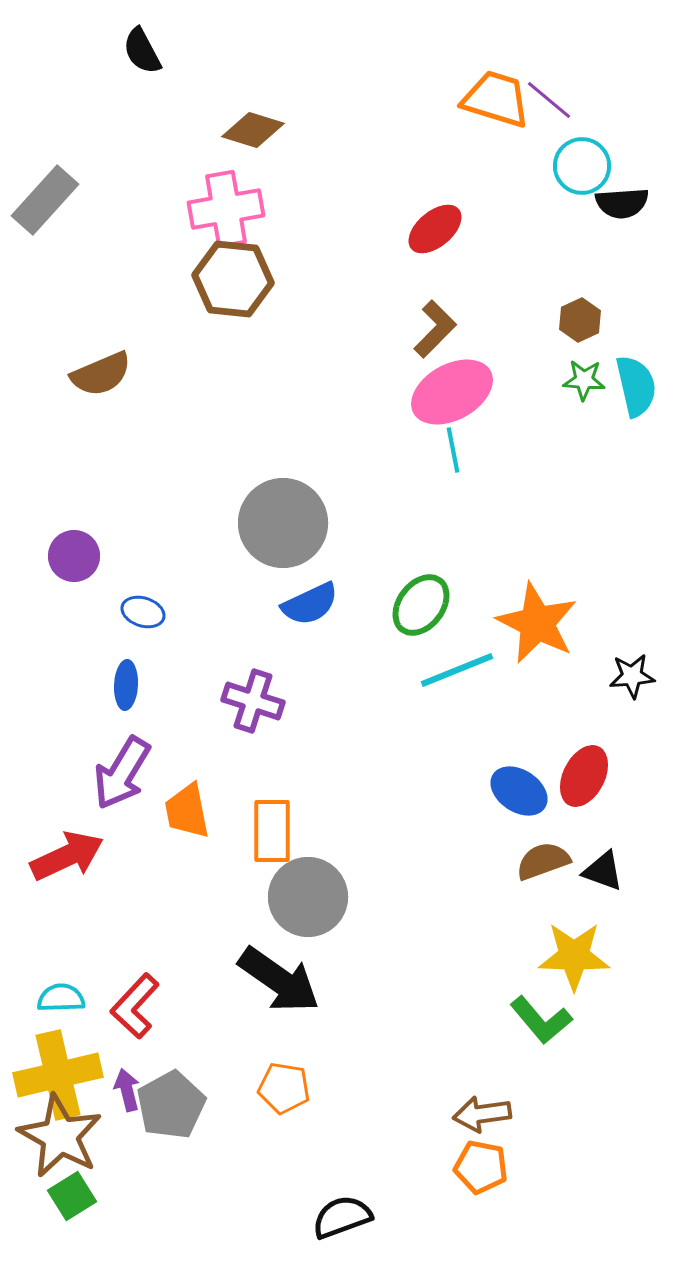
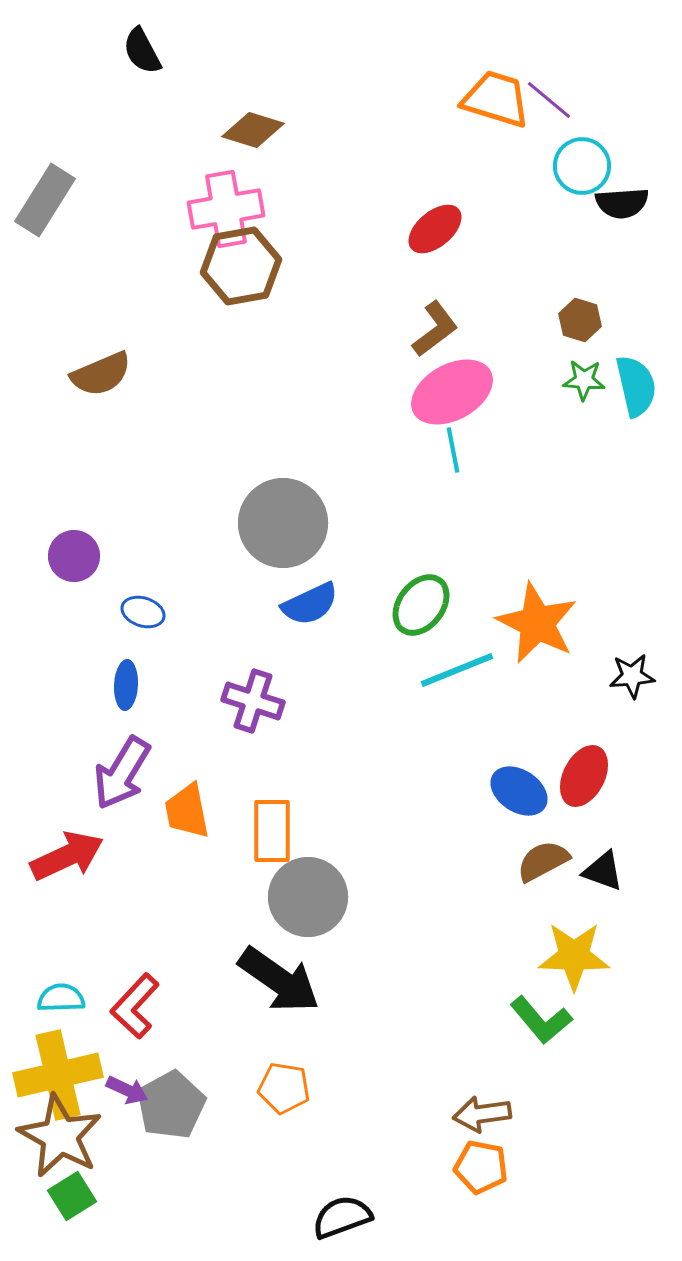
gray rectangle at (45, 200): rotated 10 degrees counterclockwise
brown hexagon at (233, 279): moved 8 px right, 13 px up; rotated 16 degrees counterclockwise
brown hexagon at (580, 320): rotated 18 degrees counterclockwise
brown L-shape at (435, 329): rotated 8 degrees clockwise
brown semicircle at (543, 861): rotated 8 degrees counterclockwise
purple arrow at (127, 1090): rotated 129 degrees clockwise
